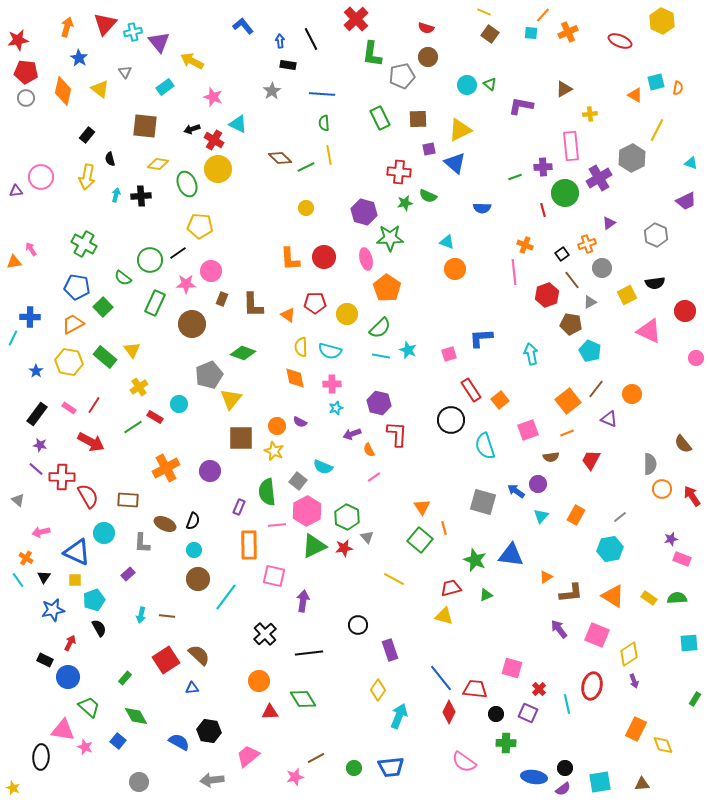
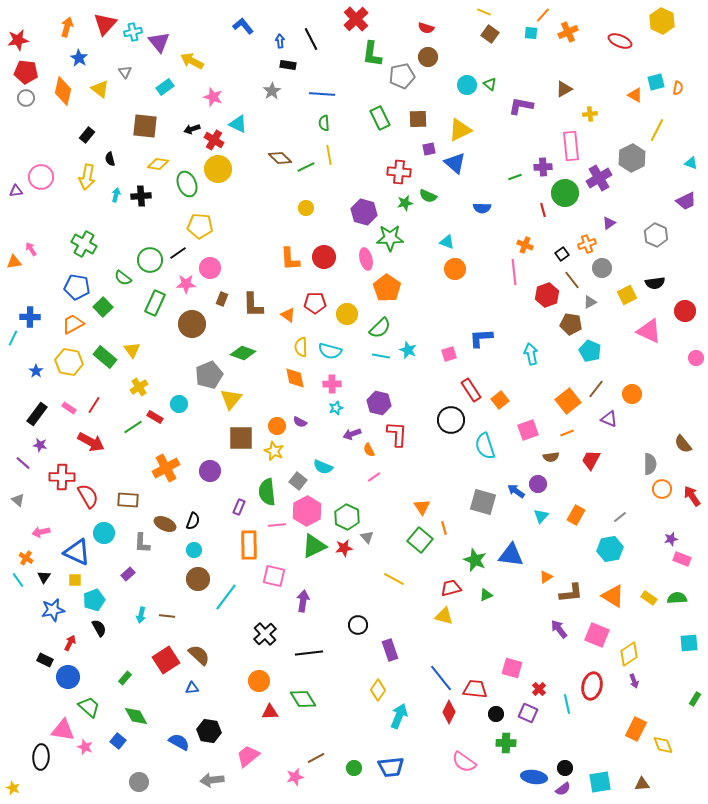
pink circle at (211, 271): moved 1 px left, 3 px up
purple line at (36, 469): moved 13 px left, 6 px up
